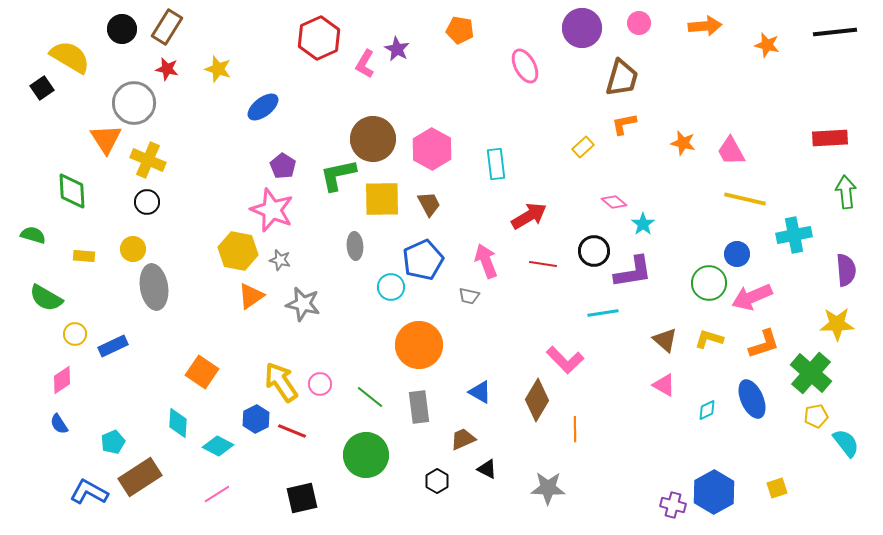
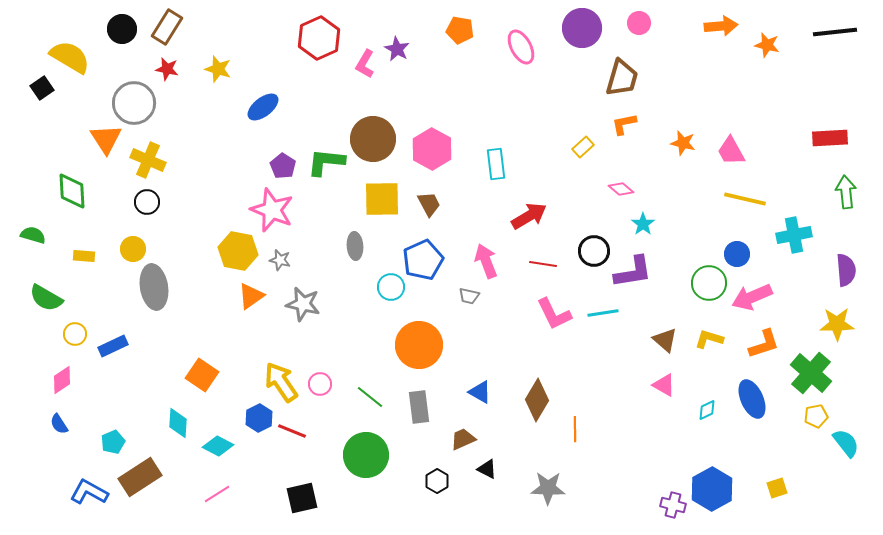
orange arrow at (705, 26): moved 16 px right
pink ellipse at (525, 66): moved 4 px left, 19 px up
green L-shape at (338, 175): moved 12 px left, 13 px up; rotated 18 degrees clockwise
pink diamond at (614, 202): moved 7 px right, 13 px up
pink L-shape at (565, 360): moved 11 px left, 46 px up; rotated 18 degrees clockwise
orange square at (202, 372): moved 3 px down
blue hexagon at (256, 419): moved 3 px right, 1 px up
blue hexagon at (714, 492): moved 2 px left, 3 px up
